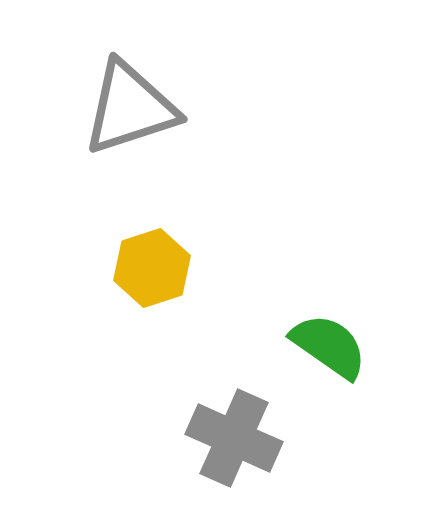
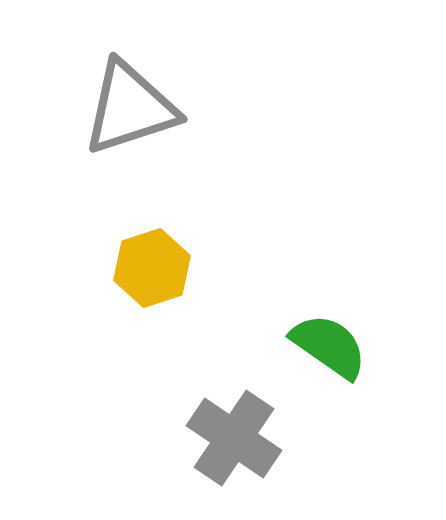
gray cross: rotated 10 degrees clockwise
